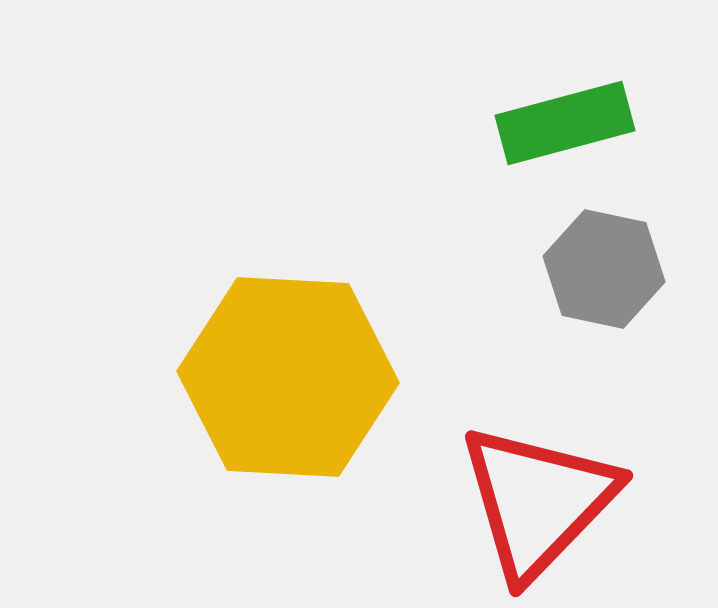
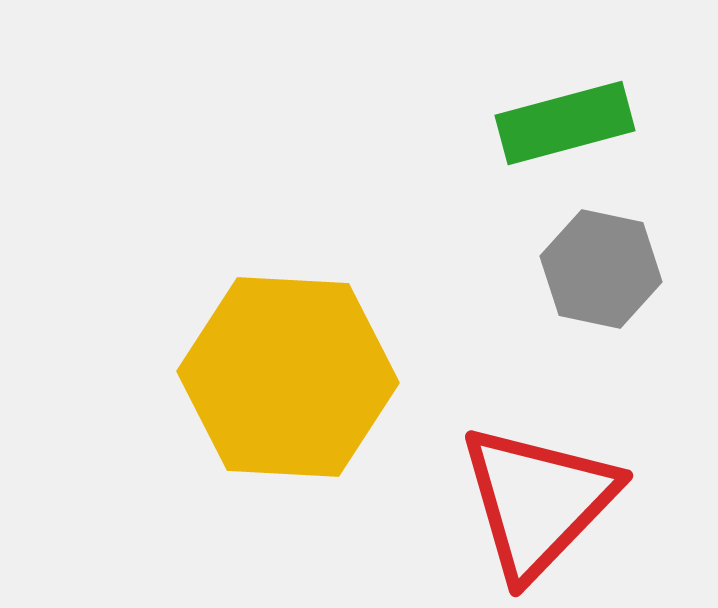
gray hexagon: moved 3 px left
